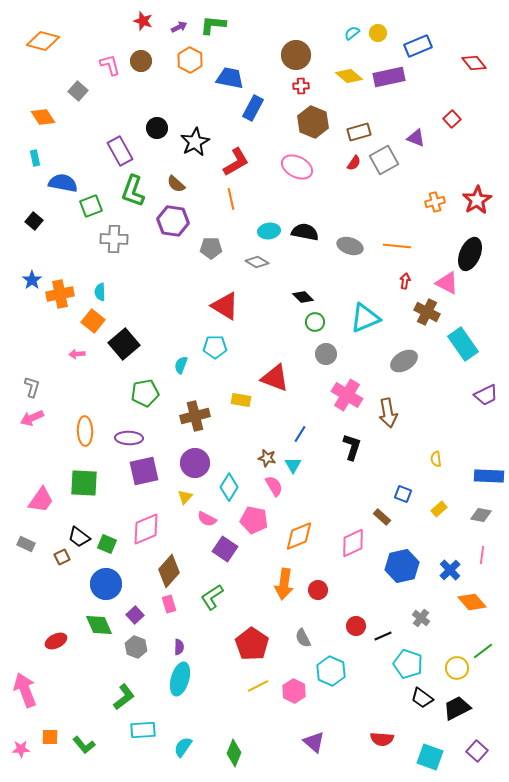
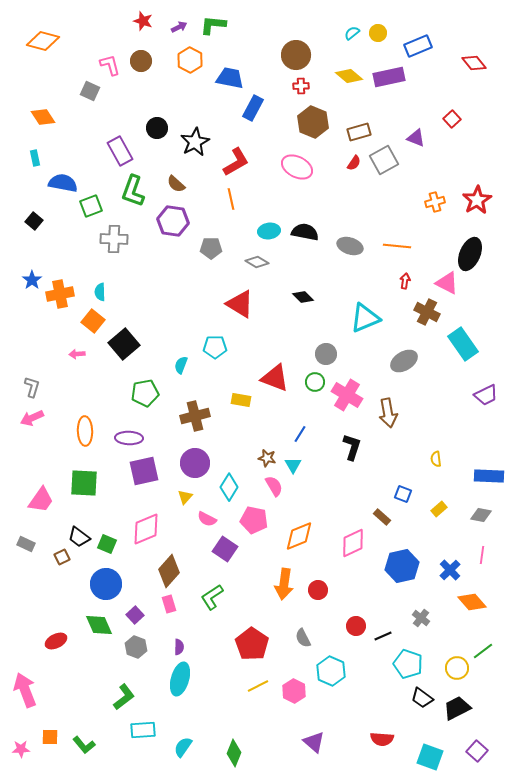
gray square at (78, 91): moved 12 px right; rotated 18 degrees counterclockwise
red triangle at (225, 306): moved 15 px right, 2 px up
green circle at (315, 322): moved 60 px down
